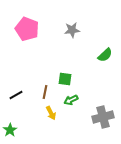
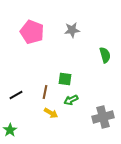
pink pentagon: moved 5 px right, 3 px down
green semicircle: rotated 63 degrees counterclockwise
yellow arrow: rotated 32 degrees counterclockwise
